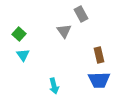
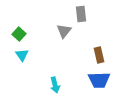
gray rectangle: rotated 21 degrees clockwise
gray triangle: rotated 14 degrees clockwise
cyan triangle: moved 1 px left
cyan arrow: moved 1 px right, 1 px up
